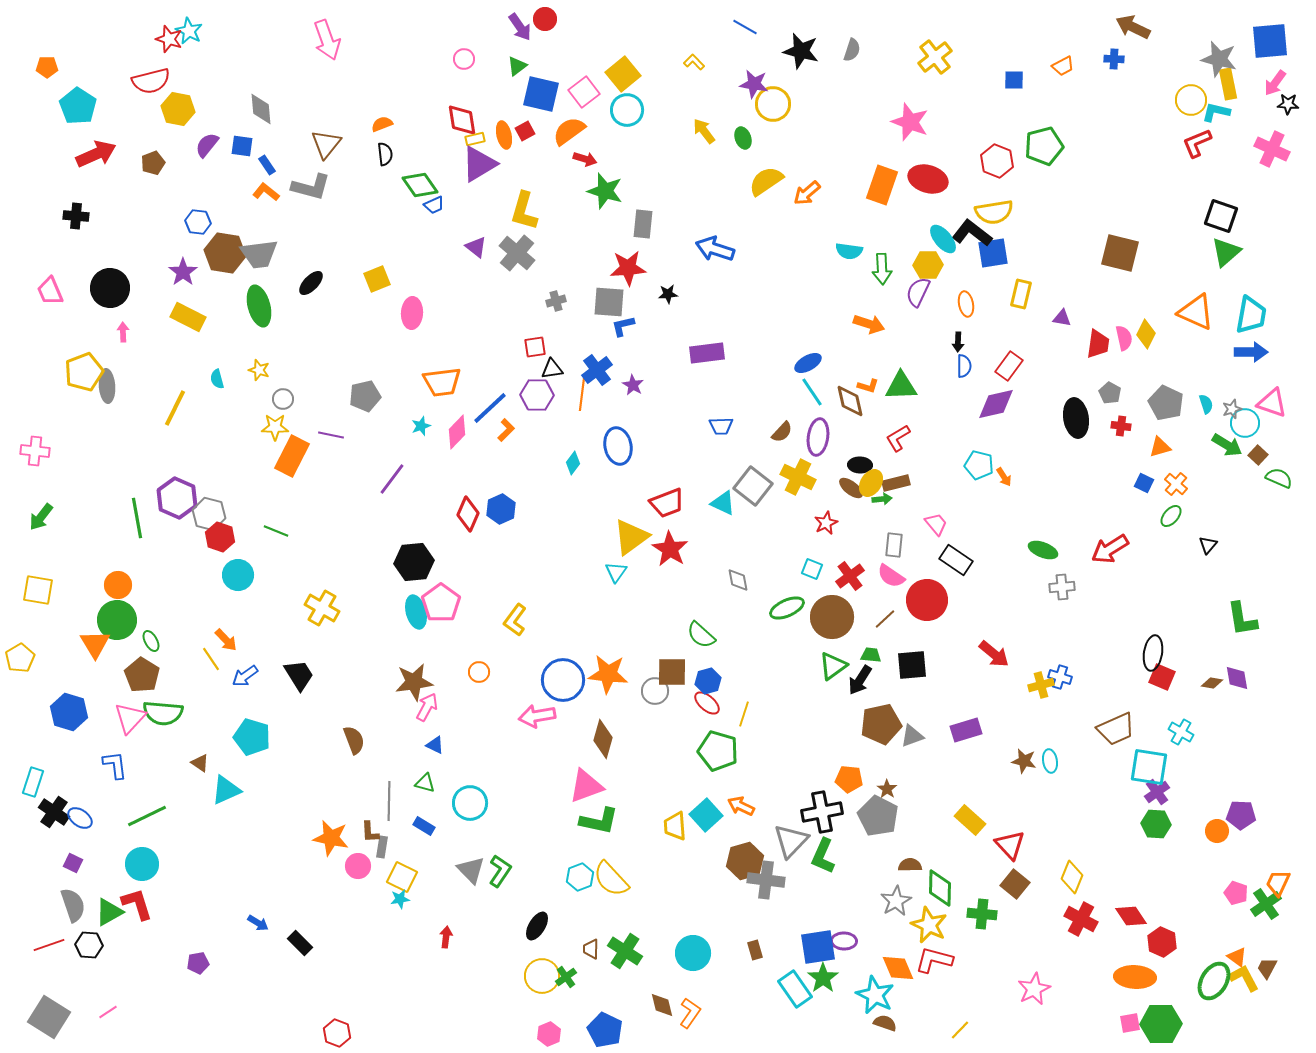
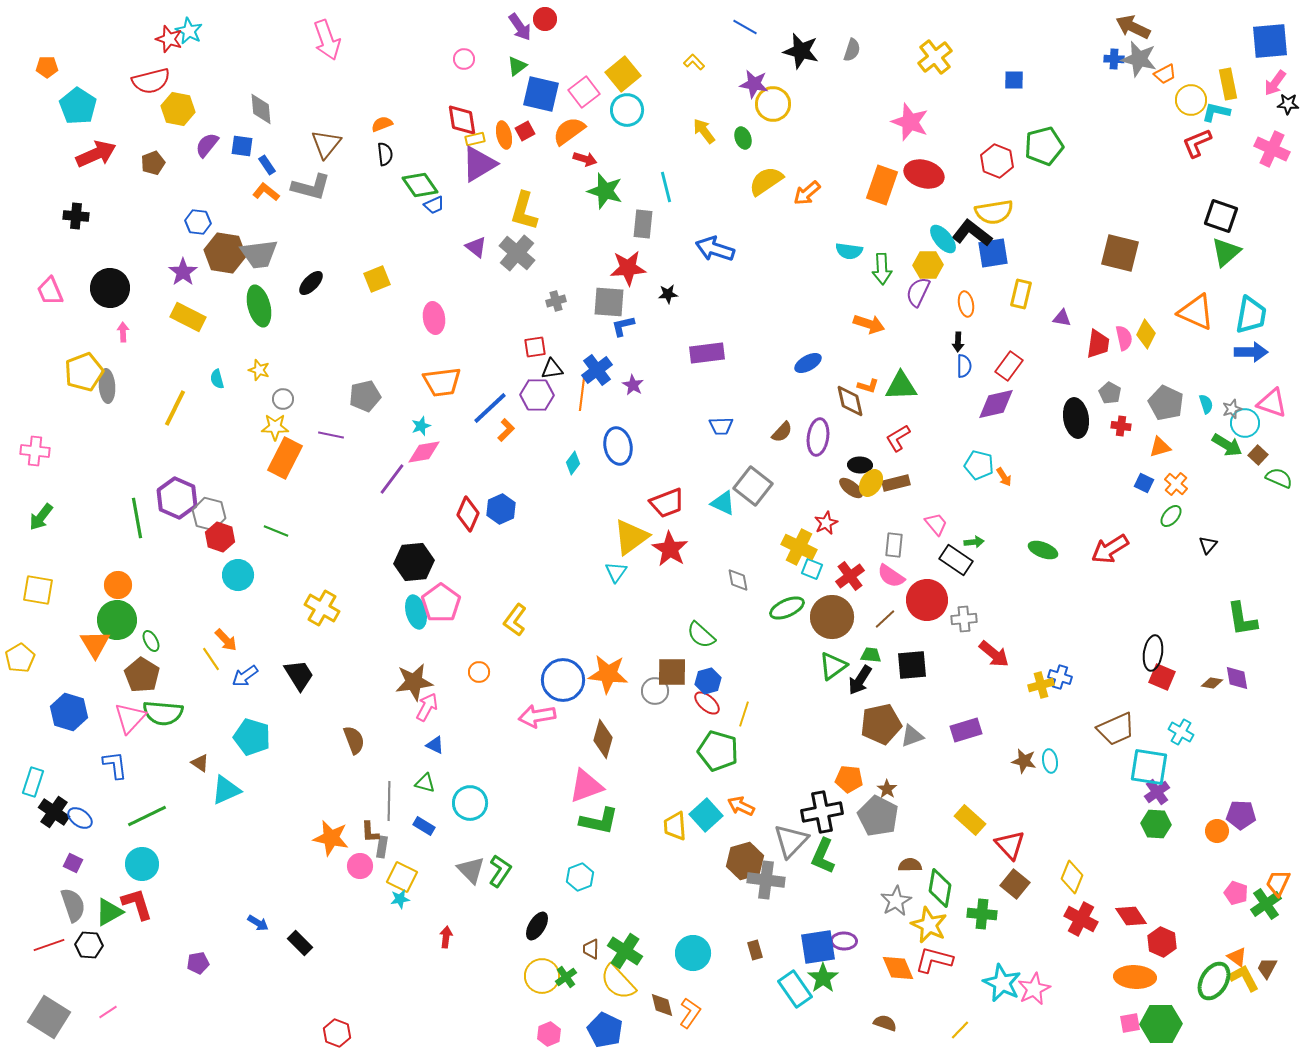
gray star at (1219, 59): moved 80 px left
orange trapezoid at (1063, 66): moved 102 px right, 8 px down
red ellipse at (928, 179): moved 4 px left, 5 px up
pink ellipse at (412, 313): moved 22 px right, 5 px down; rotated 12 degrees counterclockwise
cyan line at (812, 392): moved 146 px left, 205 px up; rotated 20 degrees clockwise
pink diamond at (457, 432): moved 33 px left, 20 px down; rotated 36 degrees clockwise
orange rectangle at (292, 456): moved 7 px left, 2 px down
yellow cross at (798, 477): moved 1 px right, 70 px down
green arrow at (882, 499): moved 92 px right, 43 px down
gray cross at (1062, 587): moved 98 px left, 32 px down
pink circle at (358, 866): moved 2 px right
yellow semicircle at (611, 879): moved 7 px right, 103 px down
green diamond at (940, 888): rotated 9 degrees clockwise
cyan star at (875, 995): moved 127 px right, 12 px up
